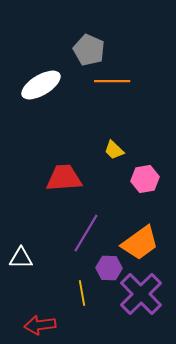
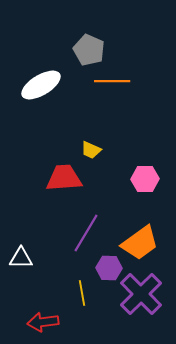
yellow trapezoid: moved 23 px left; rotated 20 degrees counterclockwise
pink hexagon: rotated 8 degrees clockwise
red arrow: moved 3 px right, 3 px up
